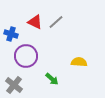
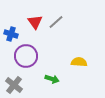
red triangle: rotated 28 degrees clockwise
green arrow: rotated 24 degrees counterclockwise
